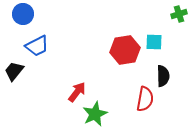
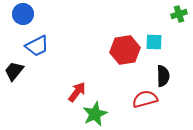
red semicircle: rotated 115 degrees counterclockwise
